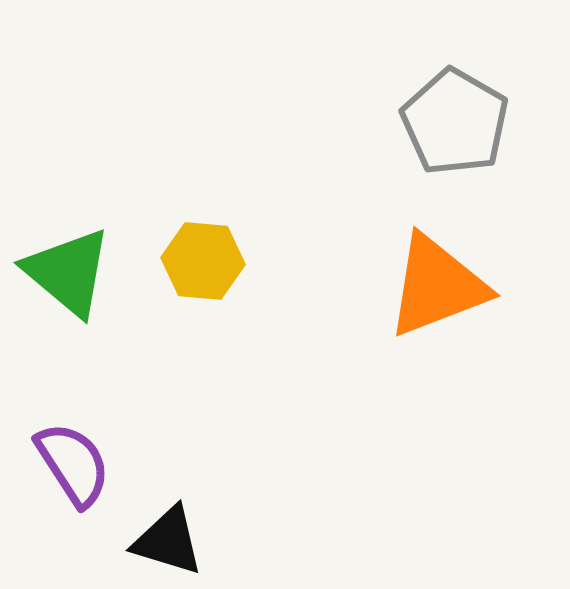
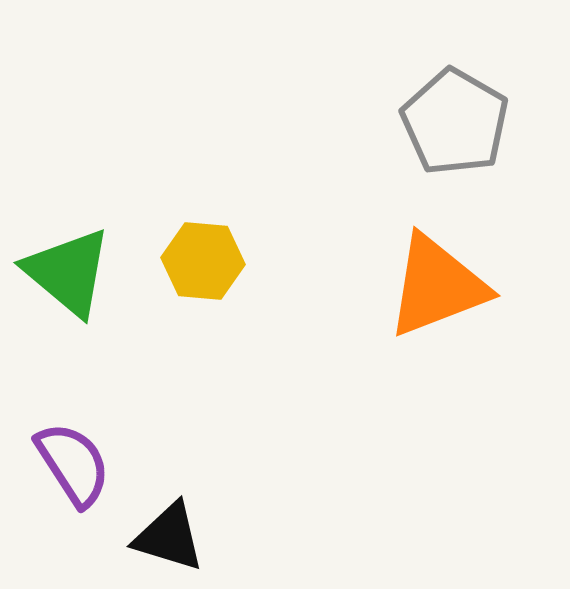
black triangle: moved 1 px right, 4 px up
